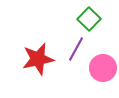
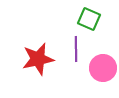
green square: rotated 20 degrees counterclockwise
purple line: rotated 30 degrees counterclockwise
